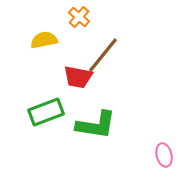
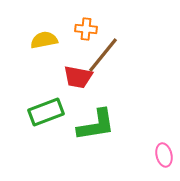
orange cross: moved 7 px right, 12 px down; rotated 35 degrees counterclockwise
green L-shape: rotated 18 degrees counterclockwise
